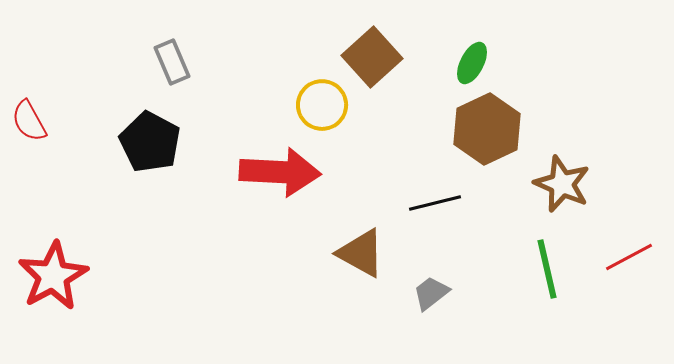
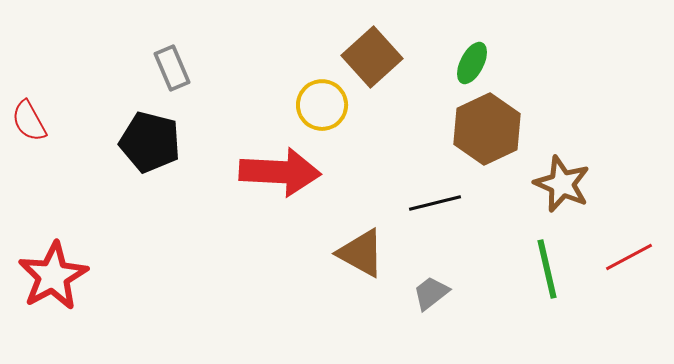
gray rectangle: moved 6 px down
black pentagon: rotated 14 degrees counterclockwise
